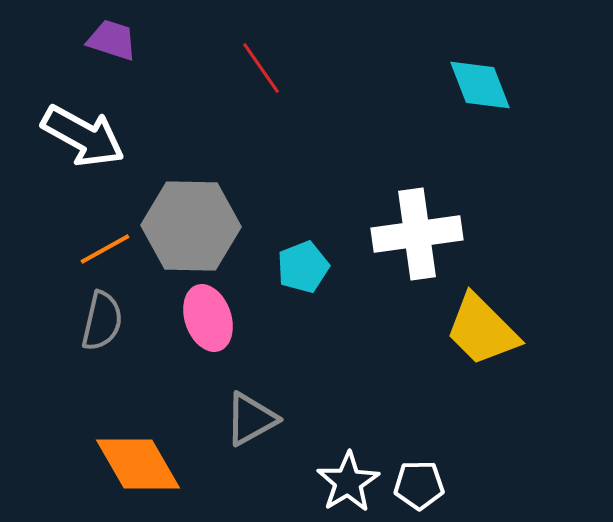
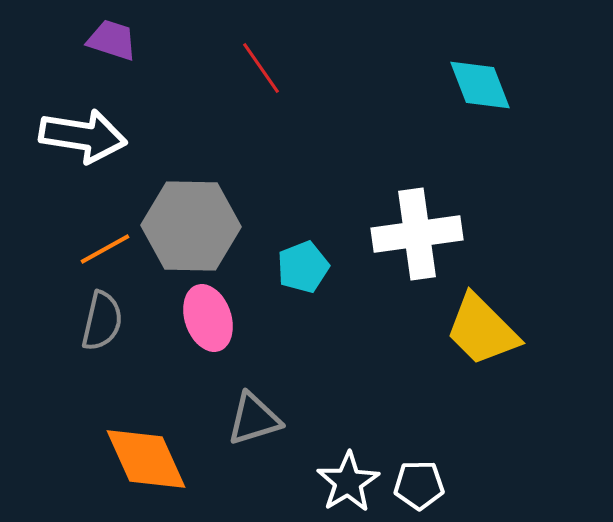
white arrow: rotated 20 degrees counterclockwise
gray triangle: moved 3 px right; rotated 12 degrees clockwise
orange diamond: moved 8 px right, 5 px up; rotated 6 degrees clockwise
